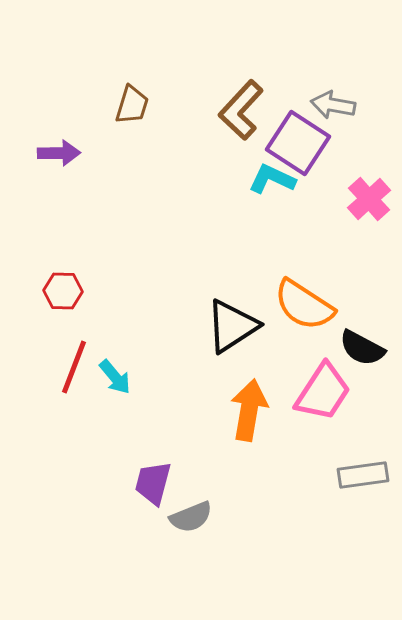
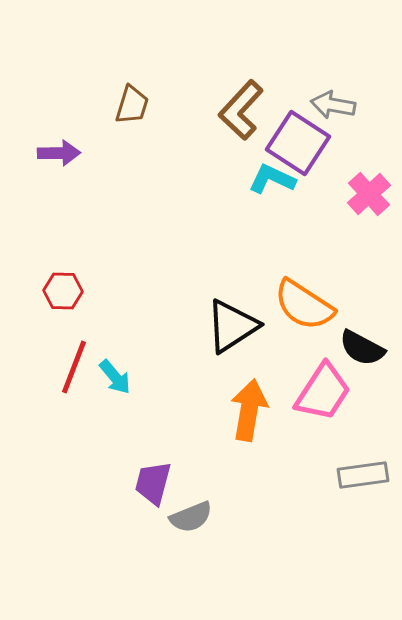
pink cross: moved 5 px up
